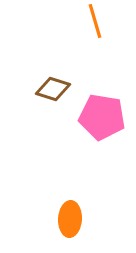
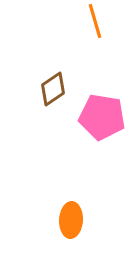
brown diamond: rotated 52 degrees counterclockwise
orange ellipse: moved 1 px right, 1 px down
